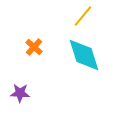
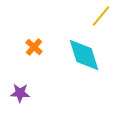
yellow line: moved 18 px right
